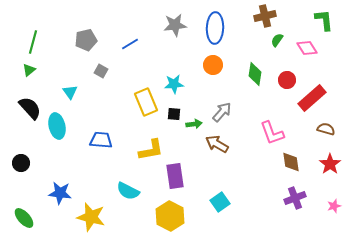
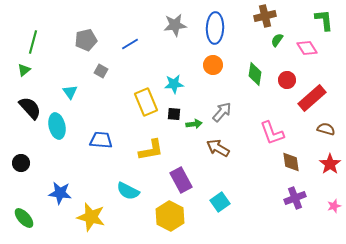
green triangle: moved 5 px left
brown arrow: moved 1 px right, 4 px down
purple rectangle: moved 6 px right, 4 px down; rotated 20 degrees counterclockwise
